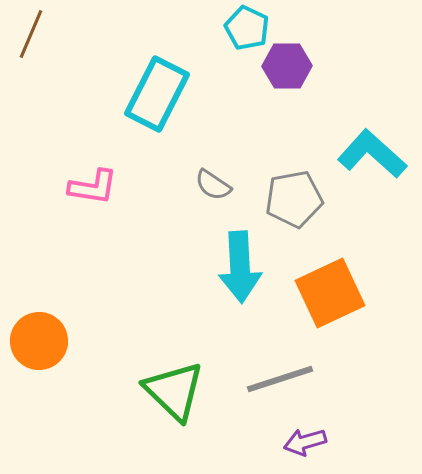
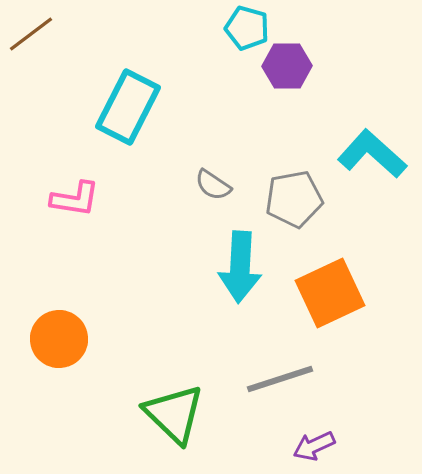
cyan pentagon: rotated 9 degrees counterclockwise
brown line: rotated 30 degrees clockwise
cyan rectangle: moved 29 px left, 13 px down
pink L-shape: moved 18 px left, 12 px down
cyan arrow: rotated 6 degrees clockwise
orange circle: moved 20 px right, 2 px up
green triangle: moved 23 px down
purple arrow: moved 9 px right, 4 px down; rotated 9 degrees counterclockwise
